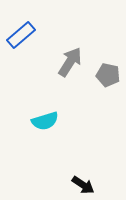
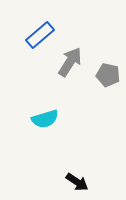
blue rectangle: moved 19 px right
cyan semicircle: moved 2 px up
black arrow: moved 6 px left, 3 px up
